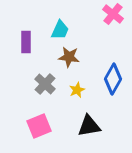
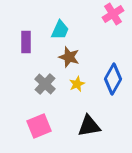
pink cross: rotated 20 degrees clockwise
brown star: rotated 10 degrees clockwise
yellow star: moved 6 px up
